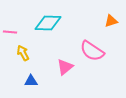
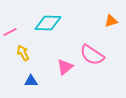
pink line: rotated 32 degrees counterclockwise
pink semicircle: moved 4 px down
